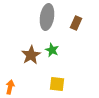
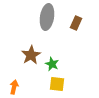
green star: moved 14 px down
orange arrow: moved 4 px right
